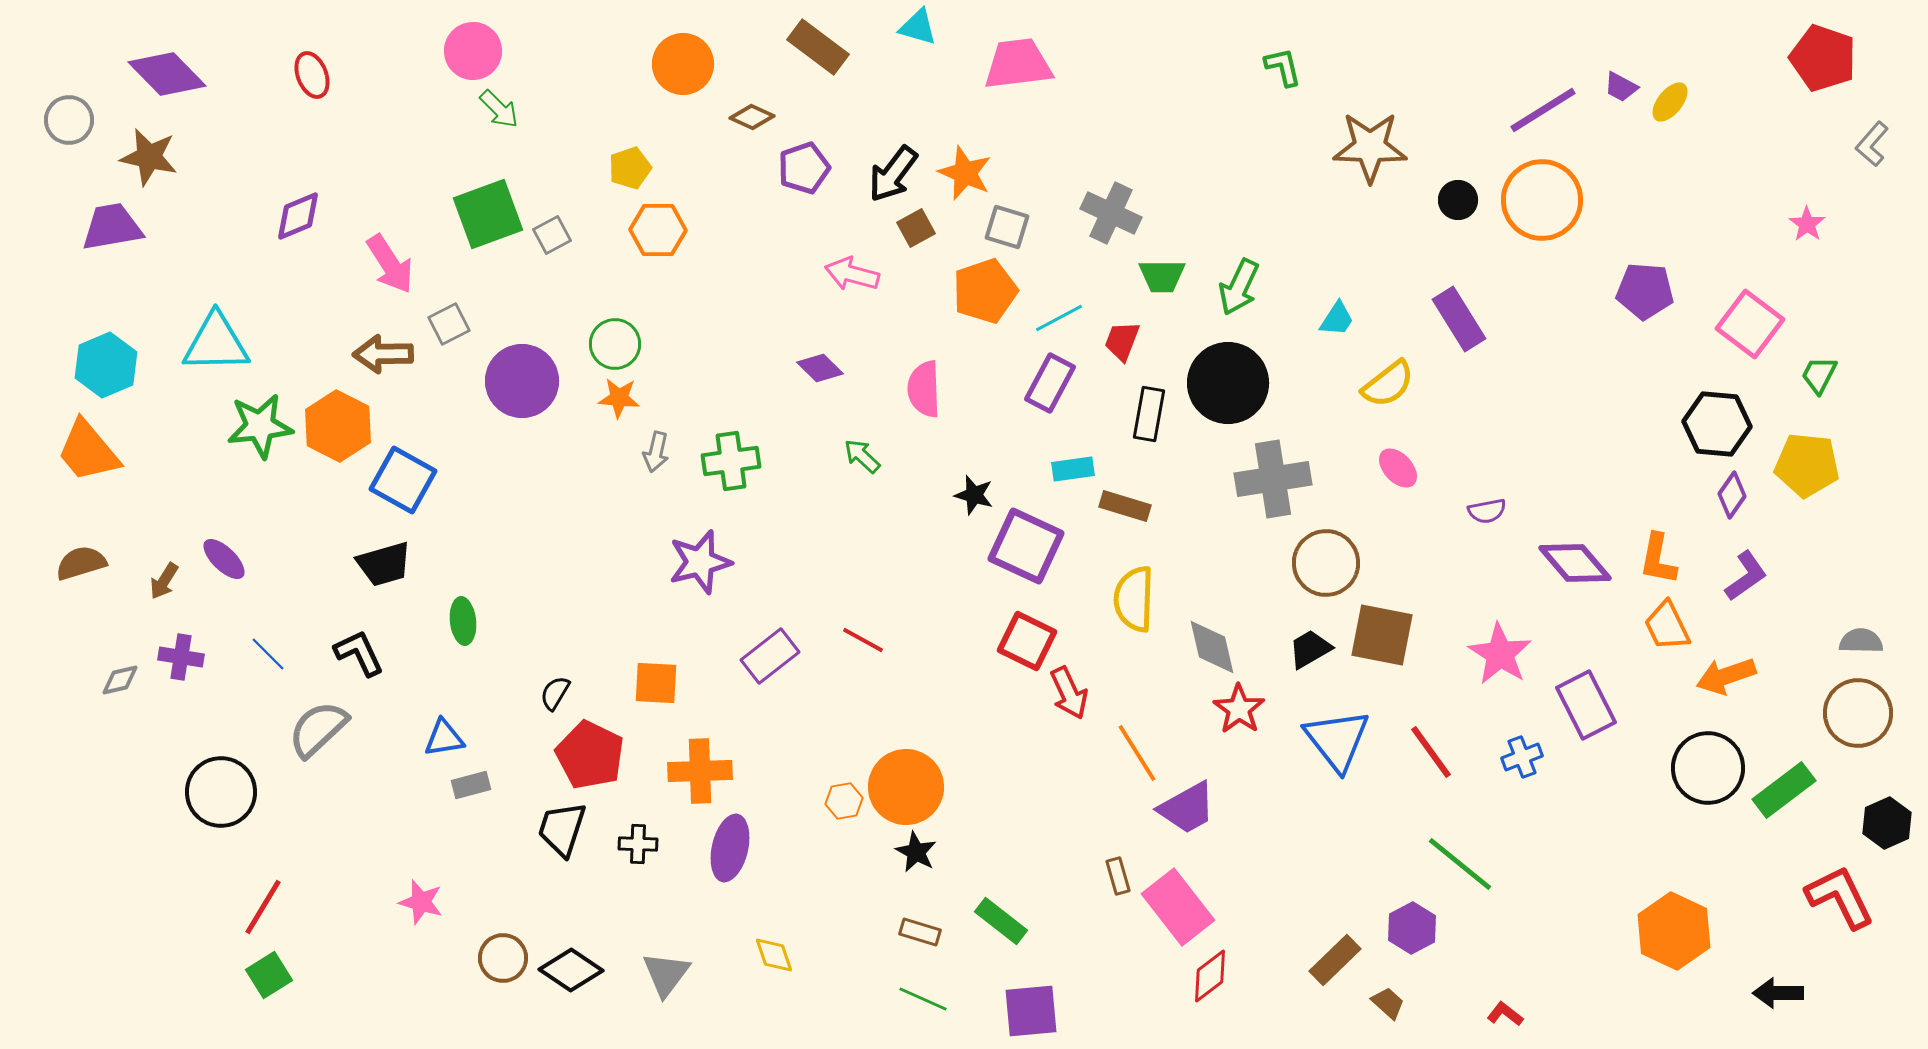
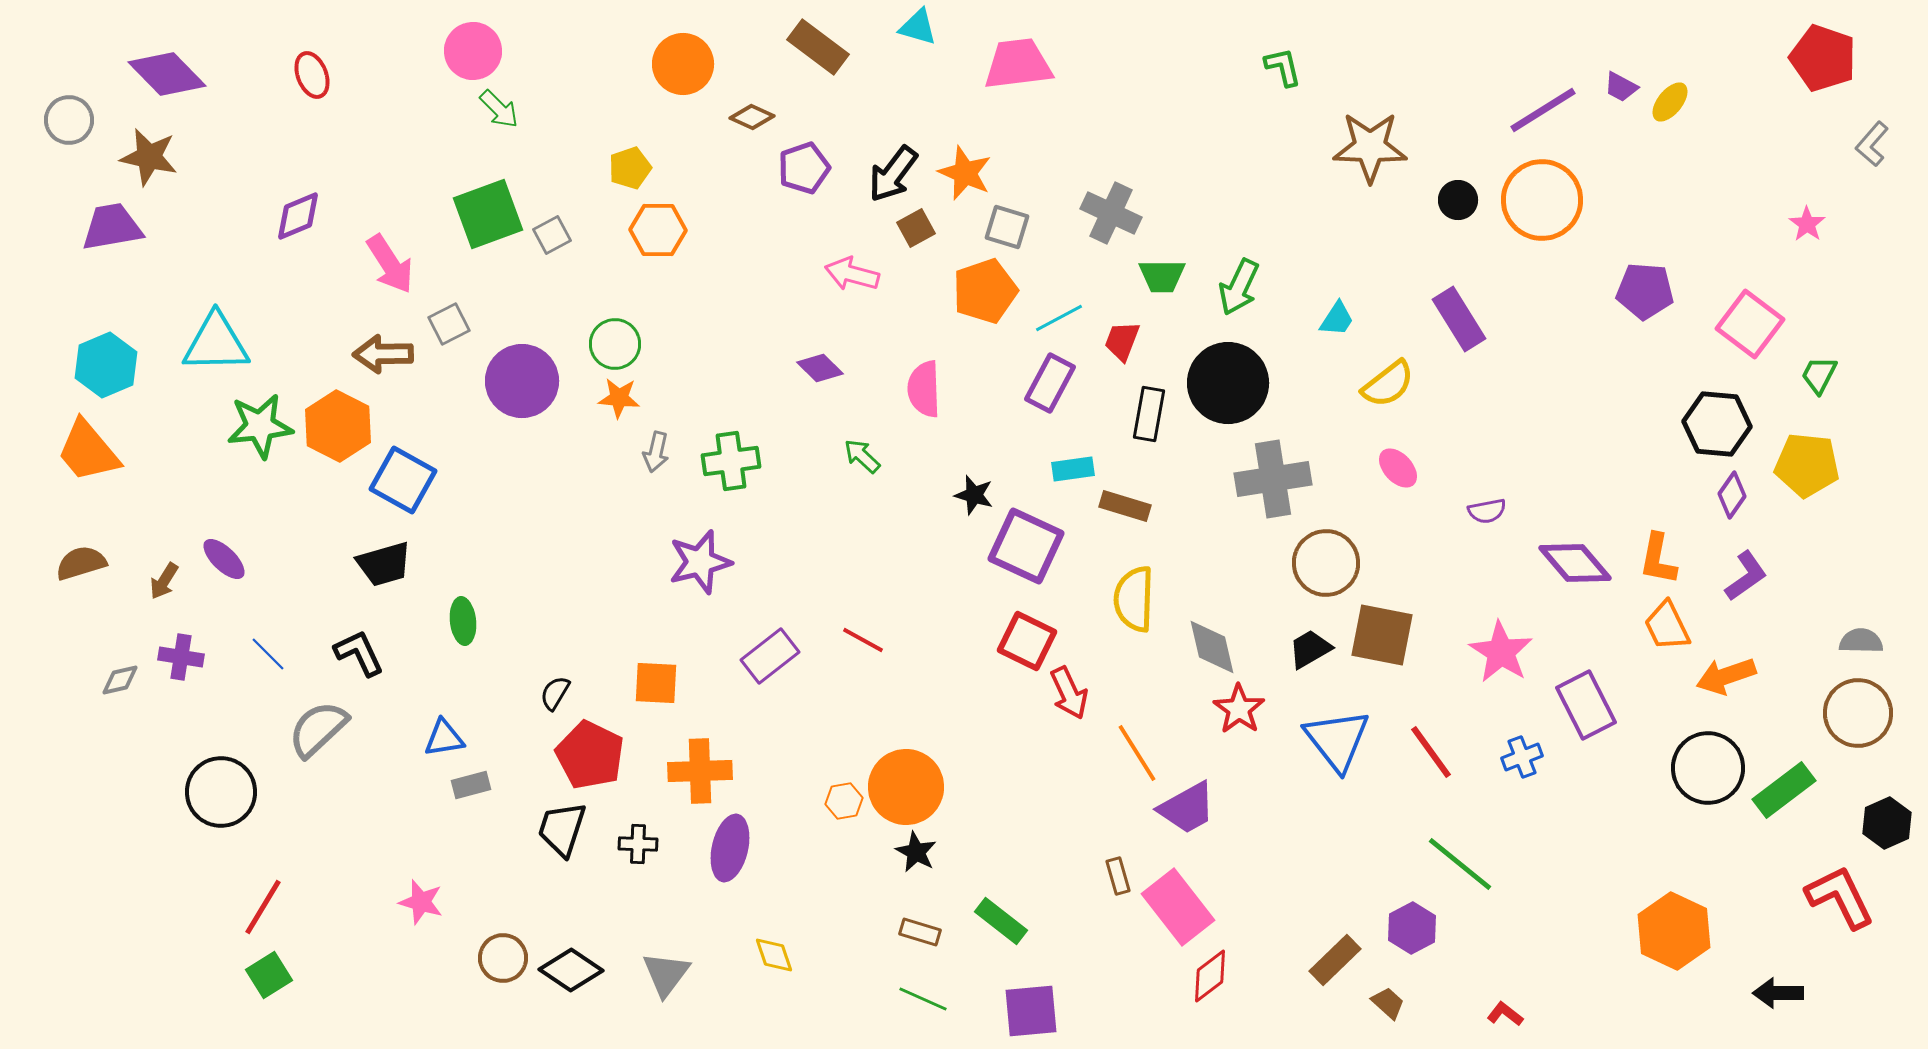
pink star at (1500, 654): moved 1 px right, 2 px up
